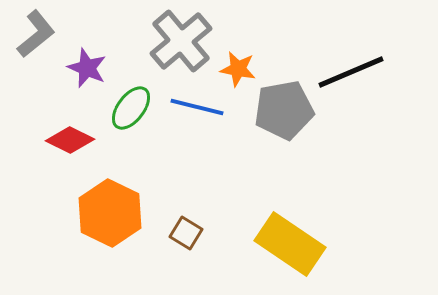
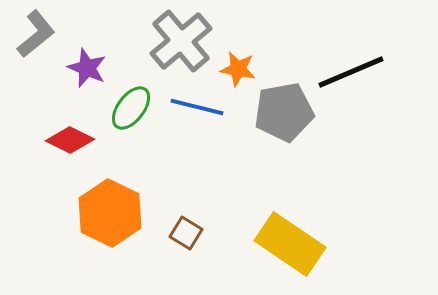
gray pentagon: moved 2 px down
